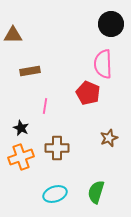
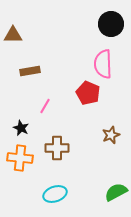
pink line: rotated 21 degrees clockwise
brown star: moved 2 px right, 3 px up
orange cross: moved 1 px left, 1 px down; rotated 25 degrees clockwise
green semicircle: moved 20 px right; rotated 45 degrees clockwise
